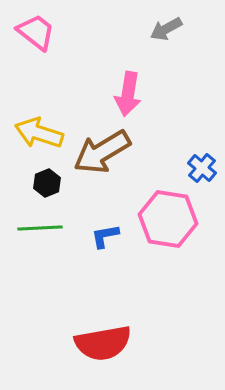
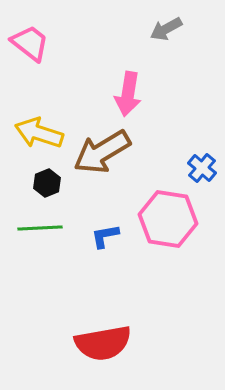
pink trapezoid: moved 6 px left, 11 px down
